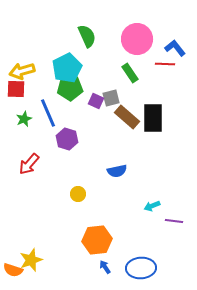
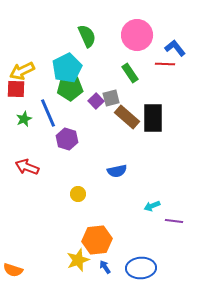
pink circle: moved 4 px up
yellow arrow: rotated 10 degrees counterclockwise
purple square: rotated 21 degrees clockwise
red arrow: moved 2 px left, 3 px down; rotated 70 degrees clockwise
yellow star: moved 47 px right
